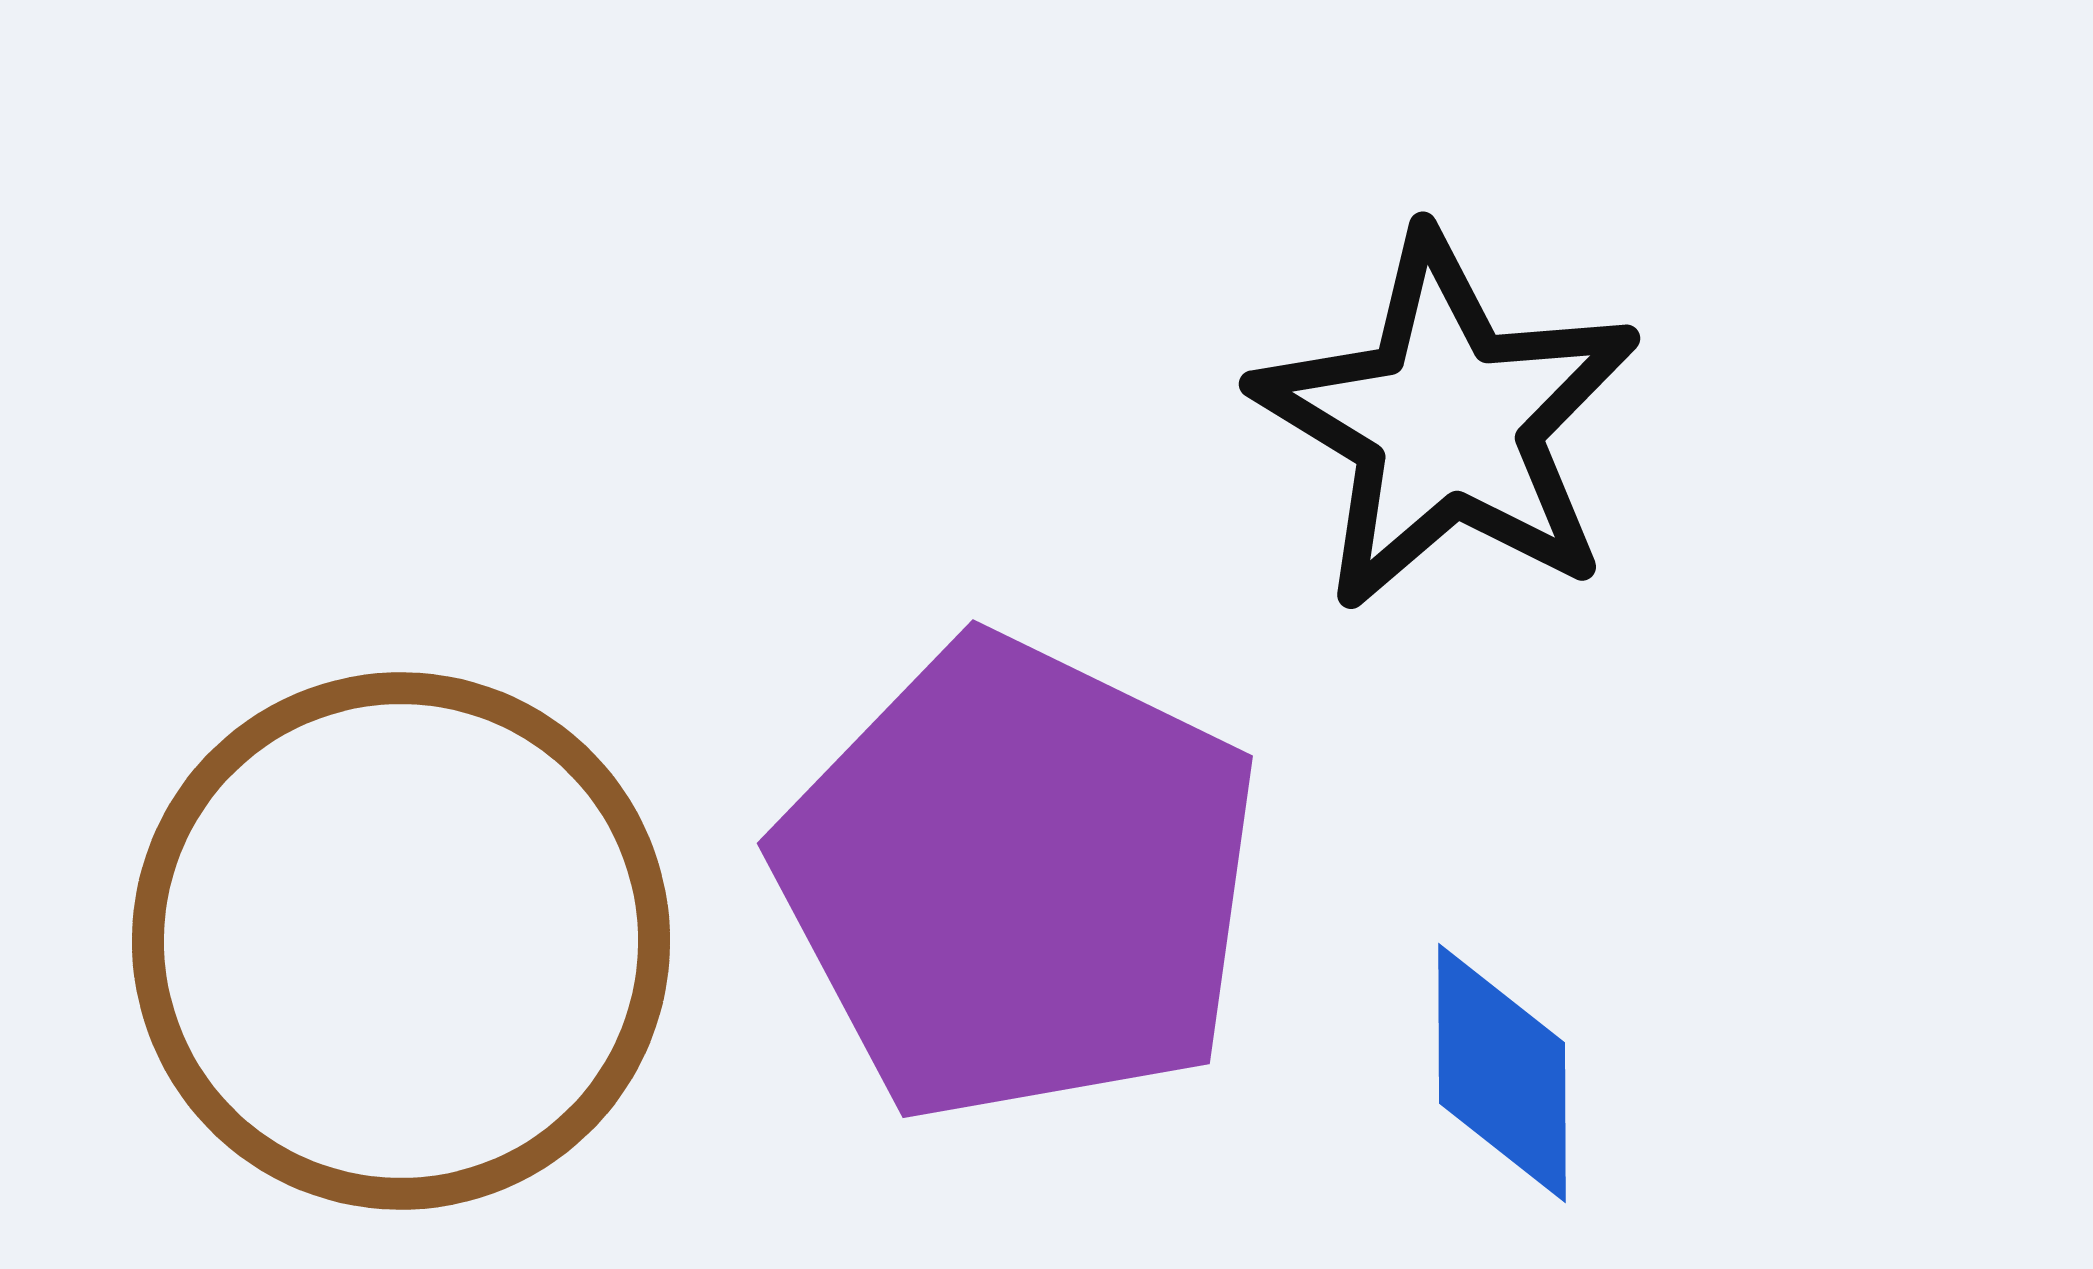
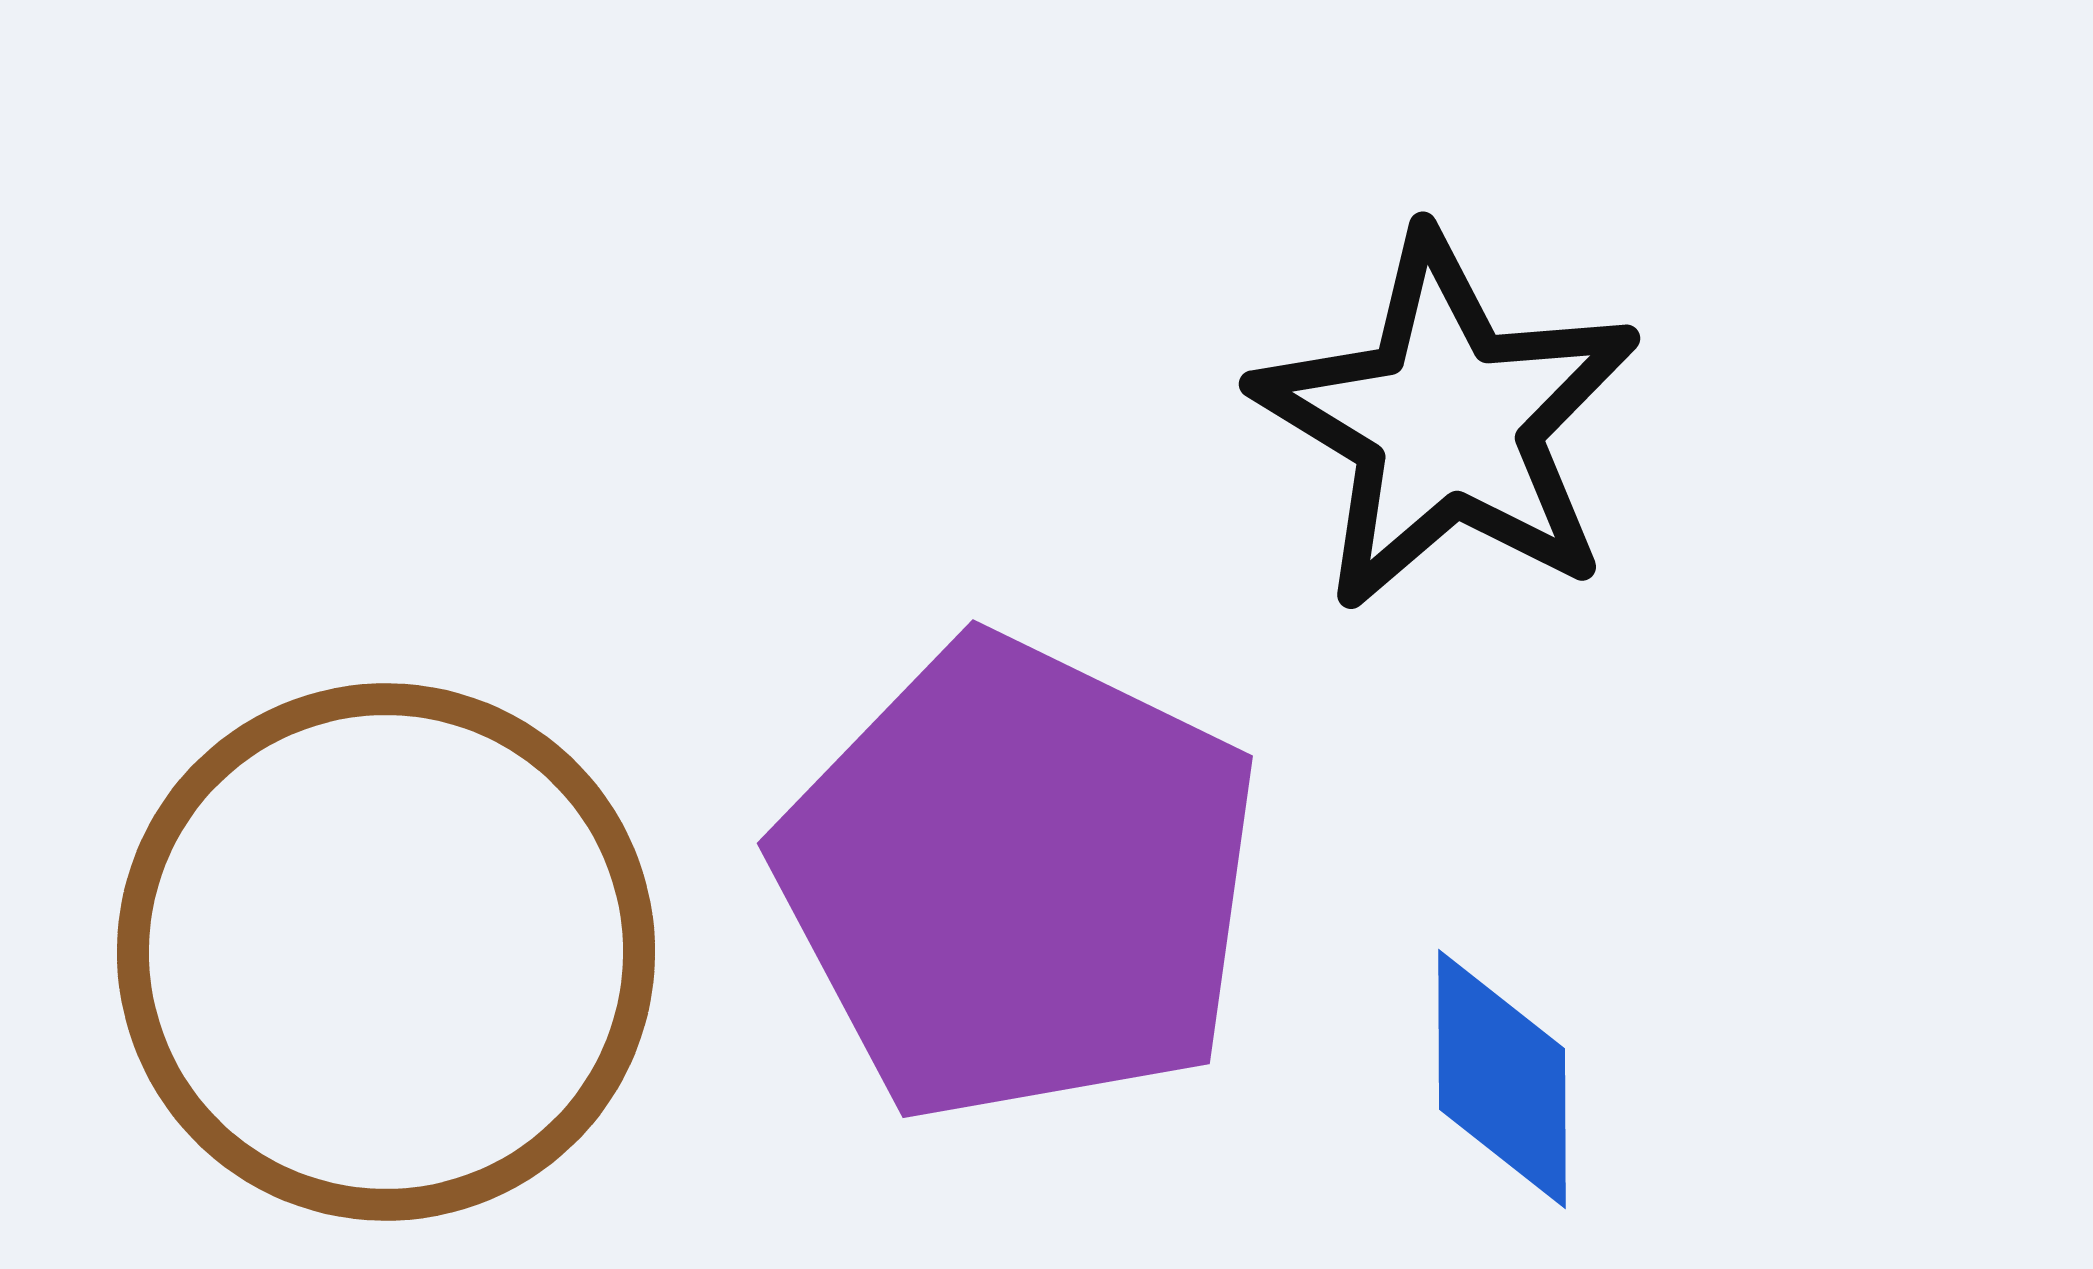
brown circle: moved 15 px left, 11 px down
blue diamond: moved 6 px down
